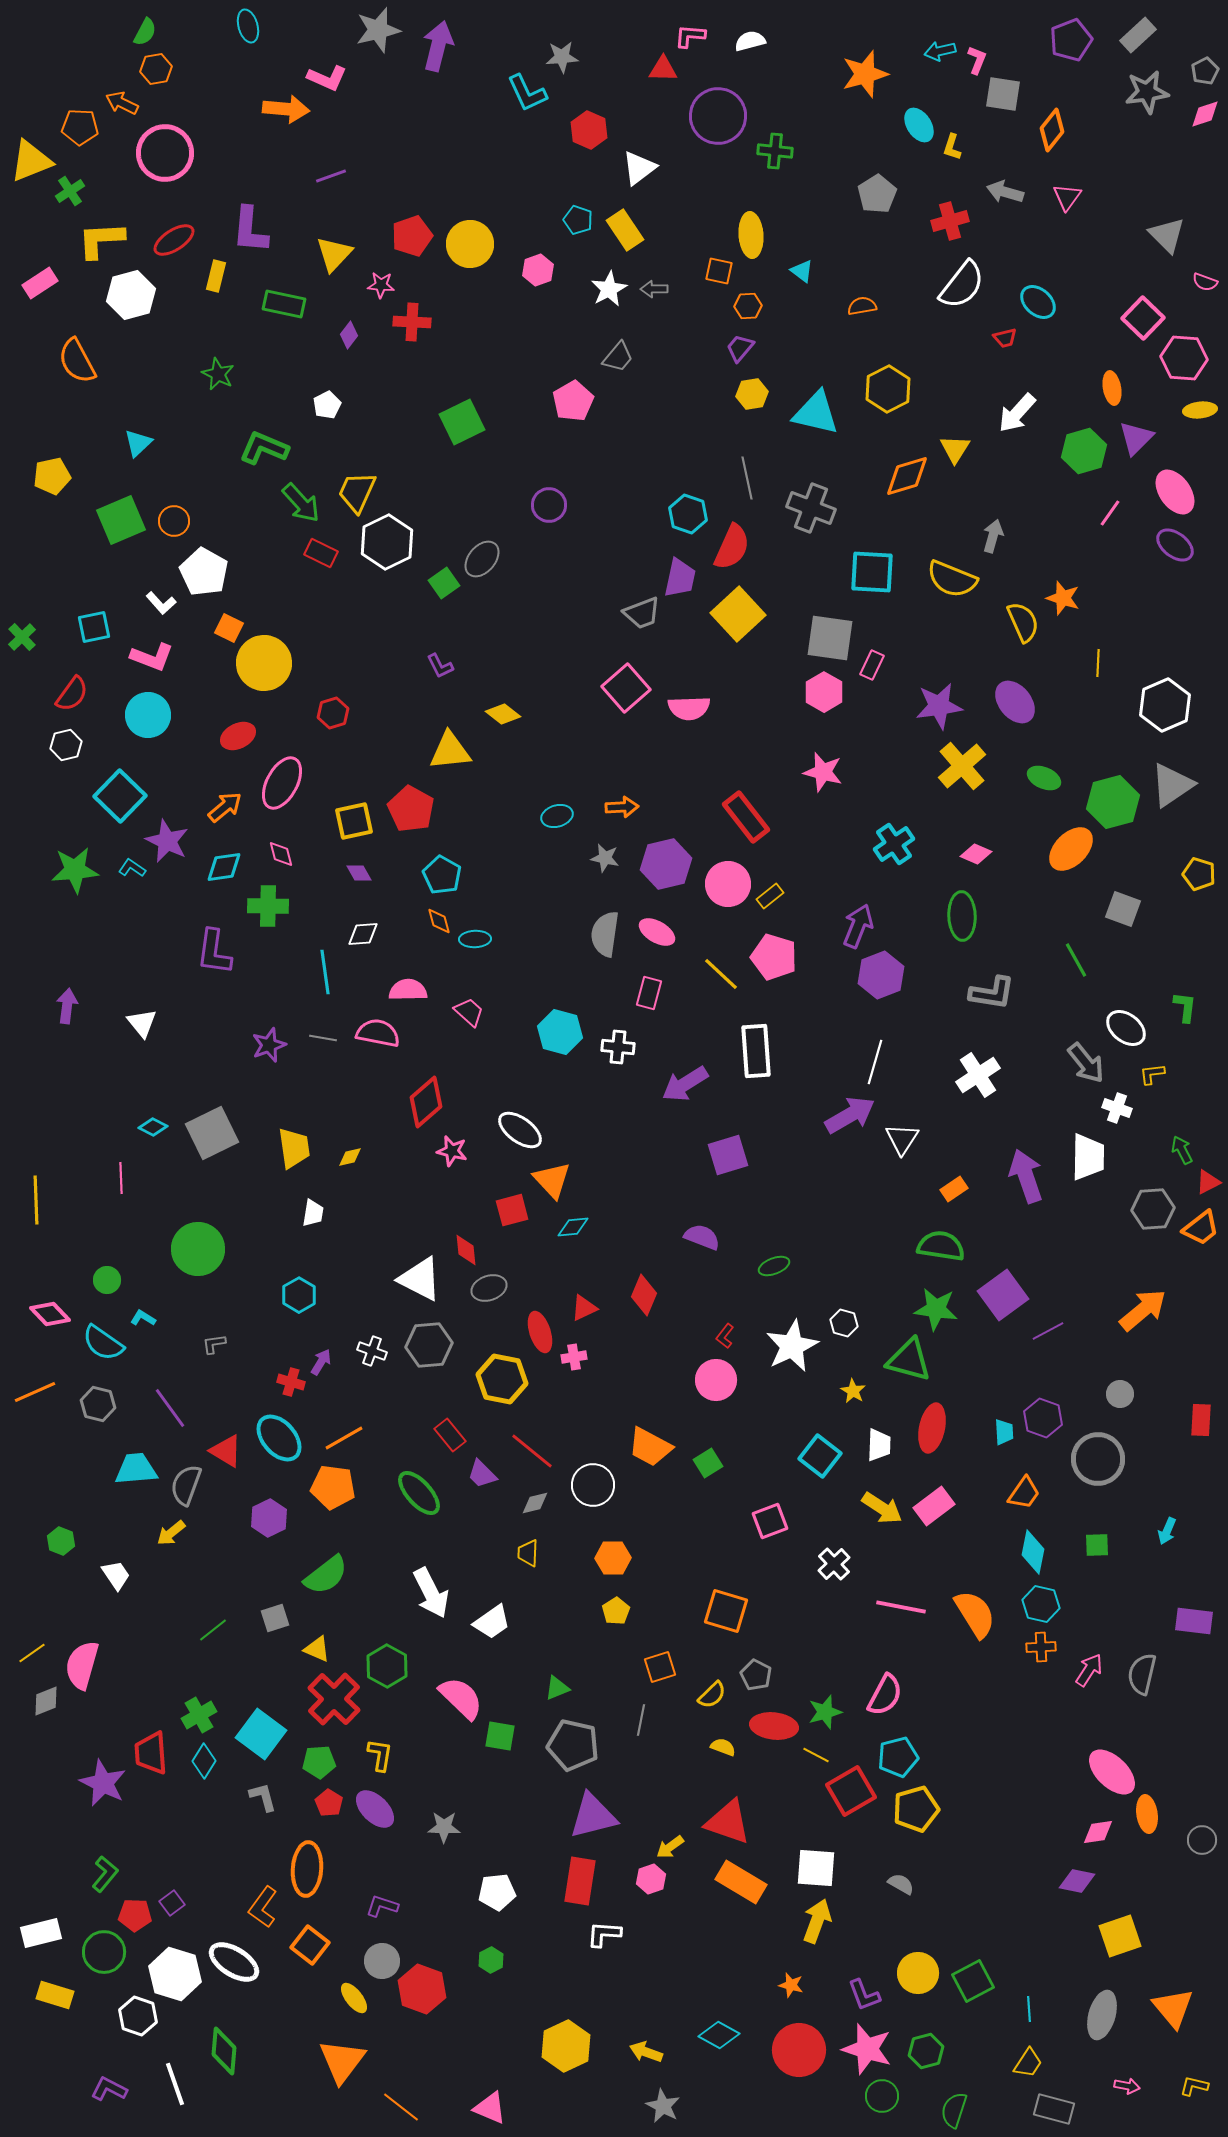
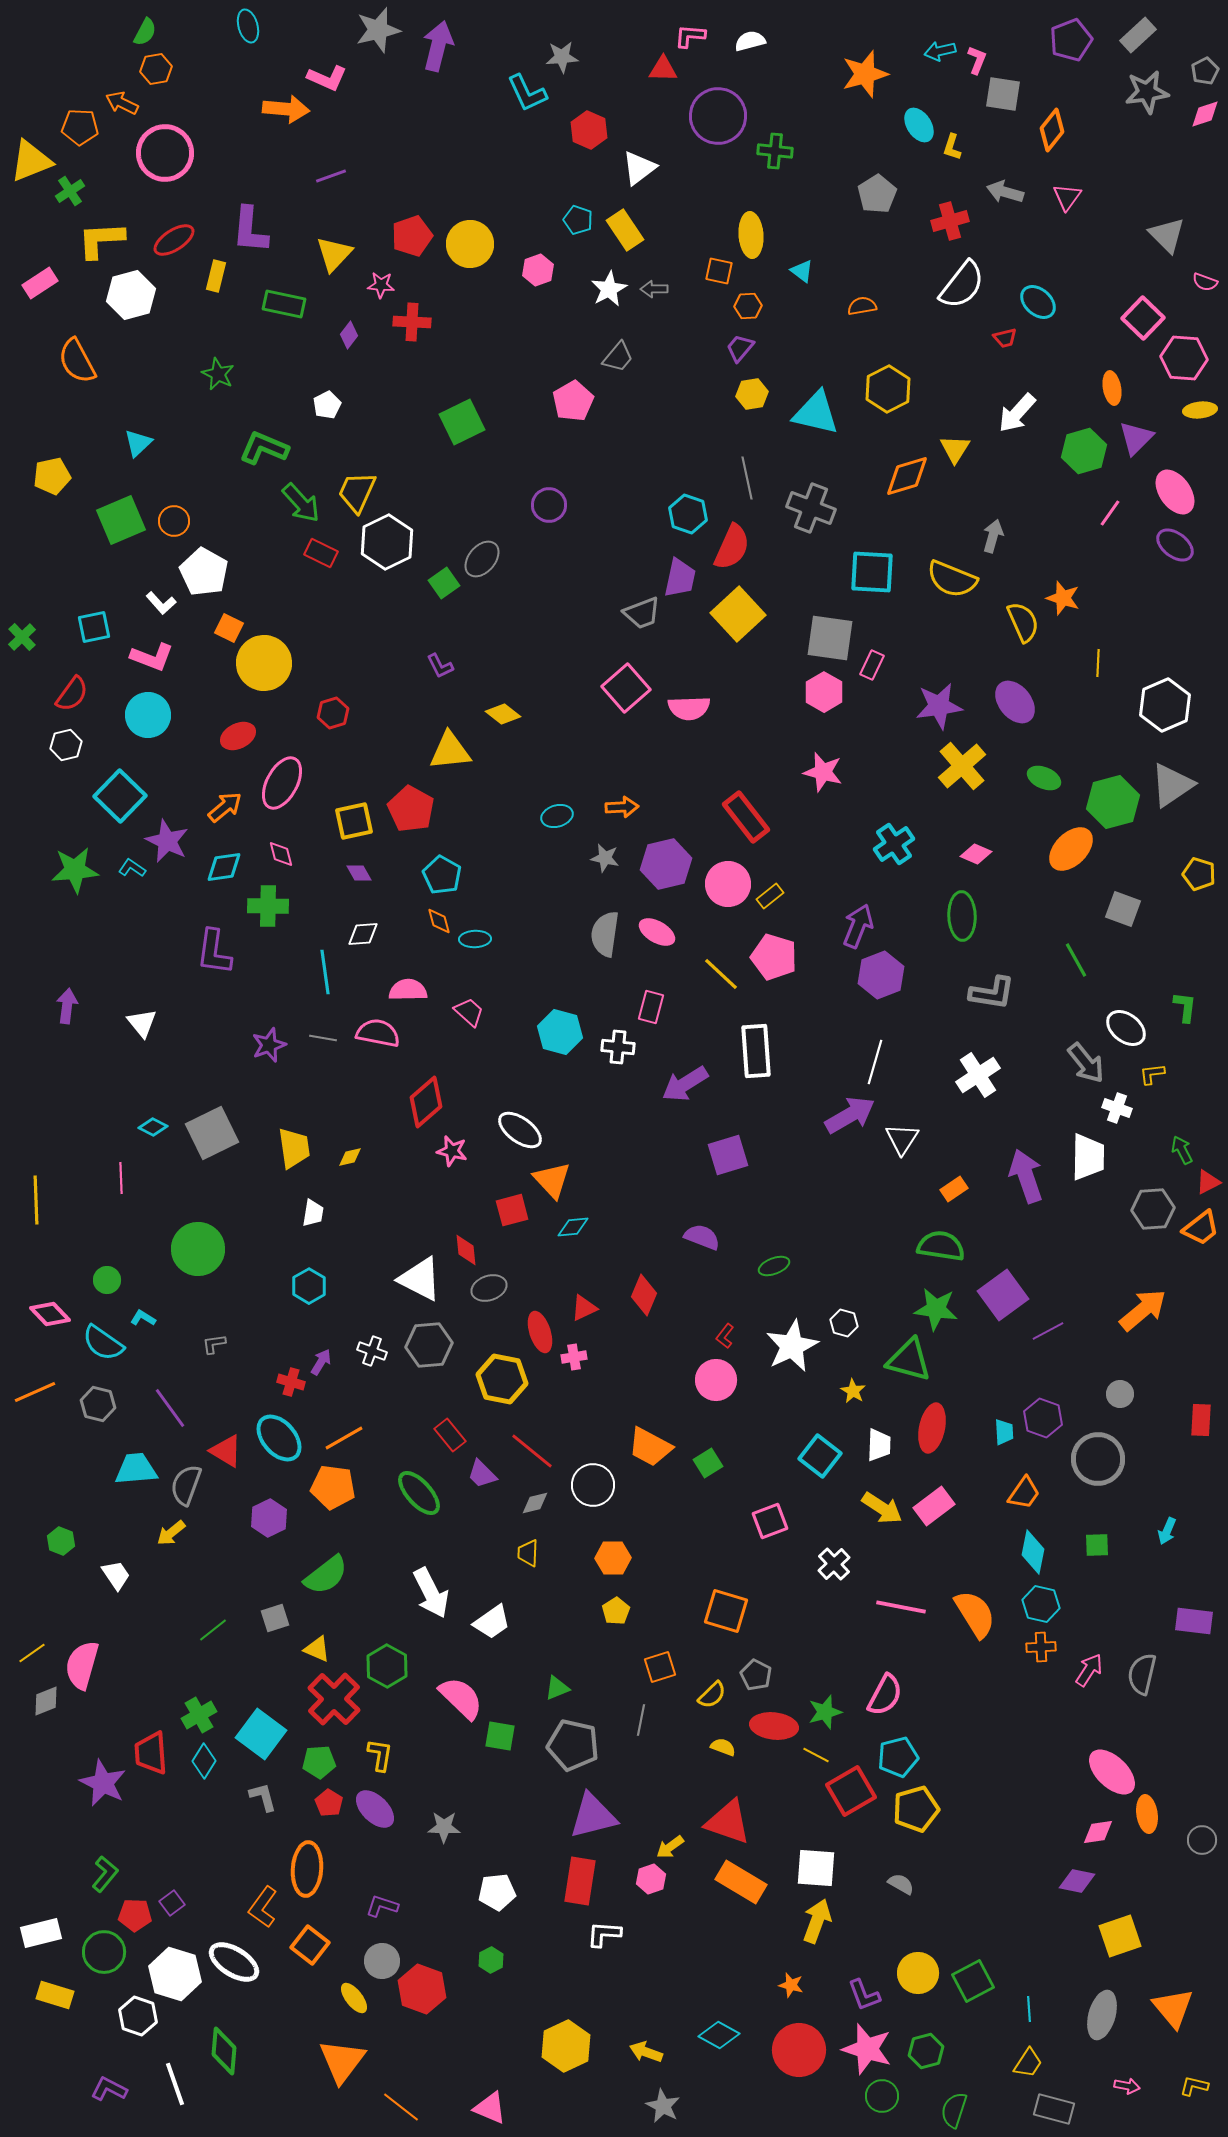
pink rectangle at (649, 993): moved 2 px right, 14 px down
cyan hexagon at (299, 1295): moved 10 px right, 9 px up
